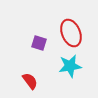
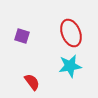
purple square: moved 17 px left, 7 px up
red semicircle: moved 2 px right, 1 px down
